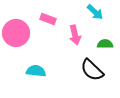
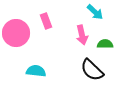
pink rectangle: moved 2 px left, 2 px down; rotated 49 degrees clockwise
pink arrow: moved 7 px right
